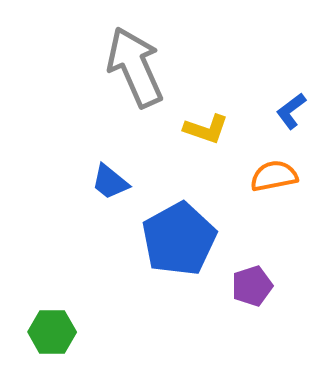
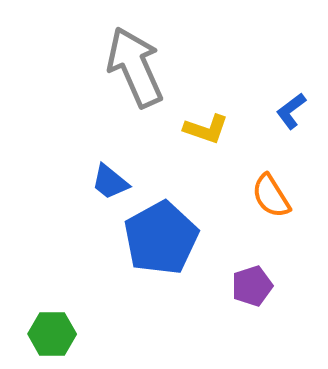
orange semicircle: moved 3 px left, 20 px down; rotated 111 degrees counterclockwise
blue pentagon: moved 18 px left, 1 px up
green hexagon: moved 2 px down
